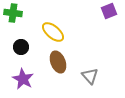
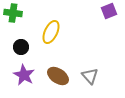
yellow ellipse: moved 2 px left; rotated 75 degrees clockwise
brown ellipse: moved 14 px down; rotated 35 degrees counterclockwise
purple star: moved 1 px right, 4 px up
